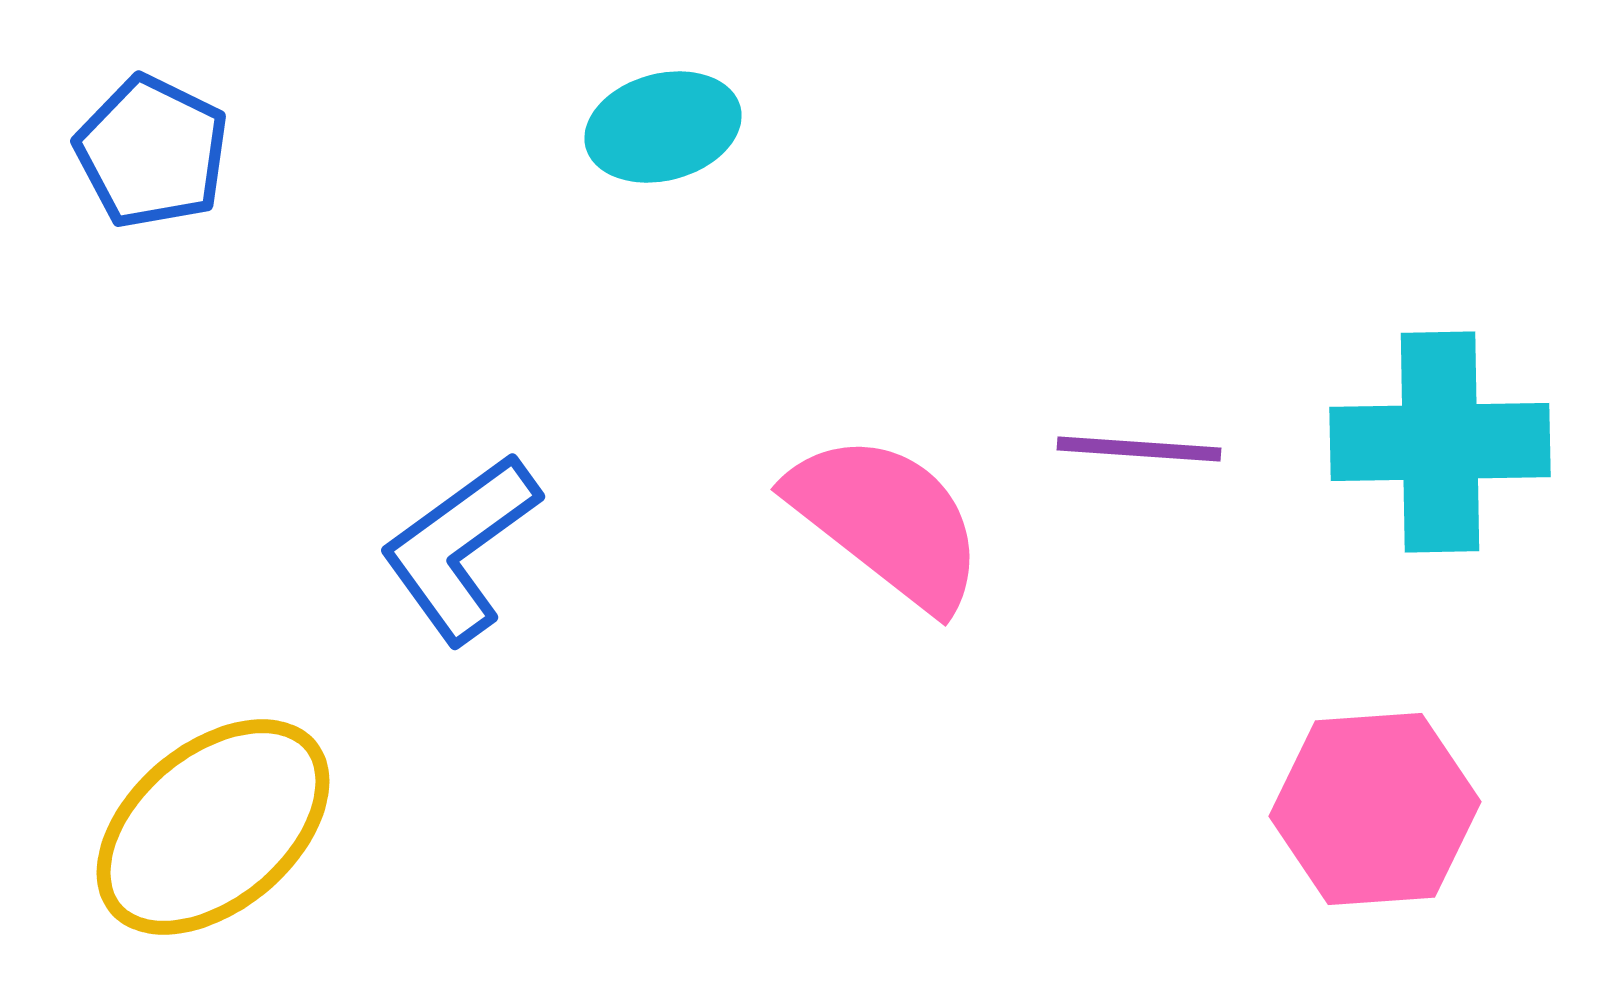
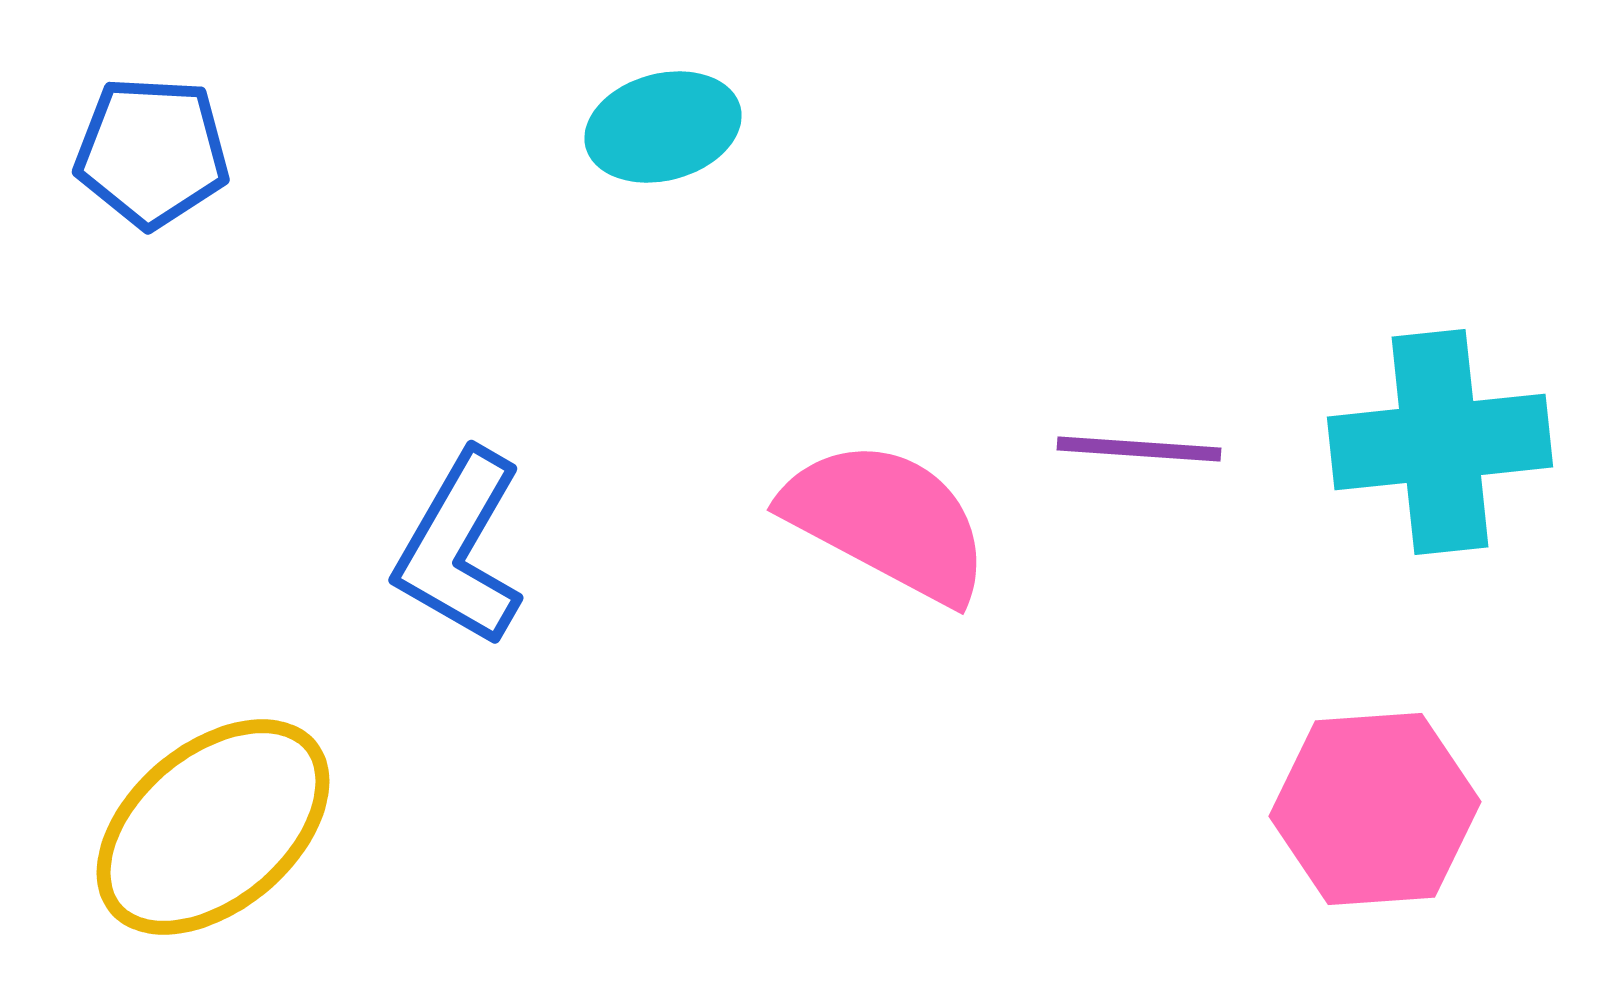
blue pentagon: rotated 23 degrees counterclockwise
cyan cross: rotated 5 degrees counterclockwise
pink semicircle: rotated 10 degrees counterclockwise
blue L-shape: rotated 24 degrees counterclockwise
